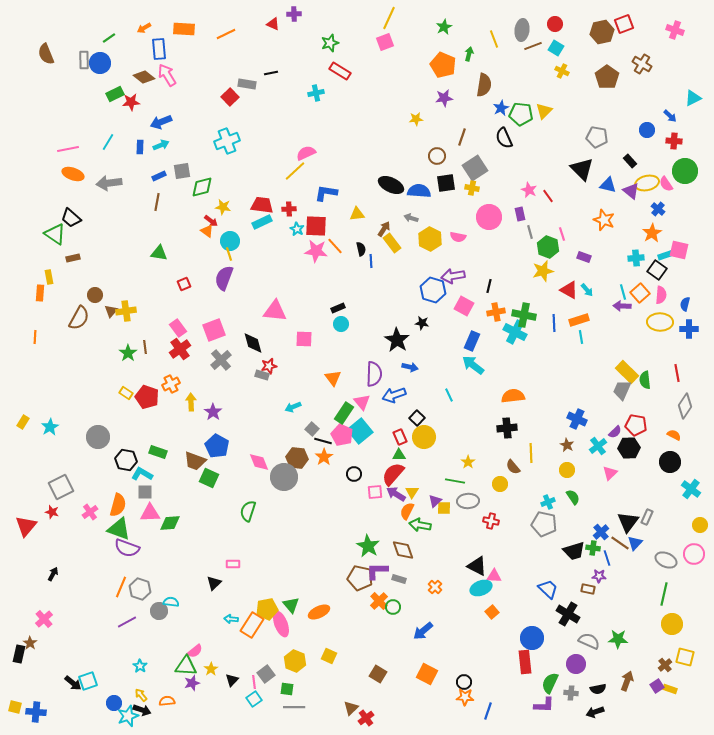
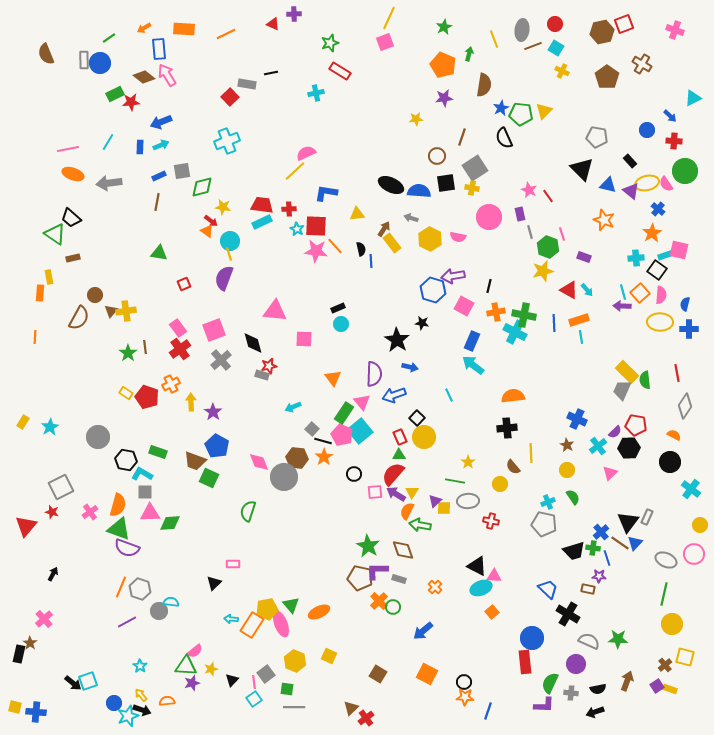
yellow star at (211, 669): rotated 16 degrees clockwise
